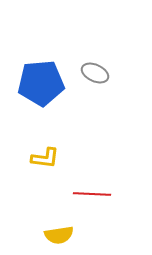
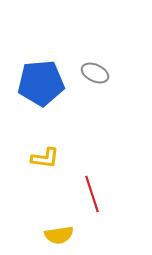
red line: rotated 69 degrees clockwise
